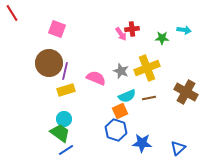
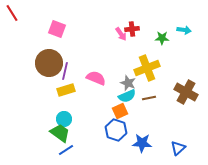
gray star: moved 7 px right, 12 px down
